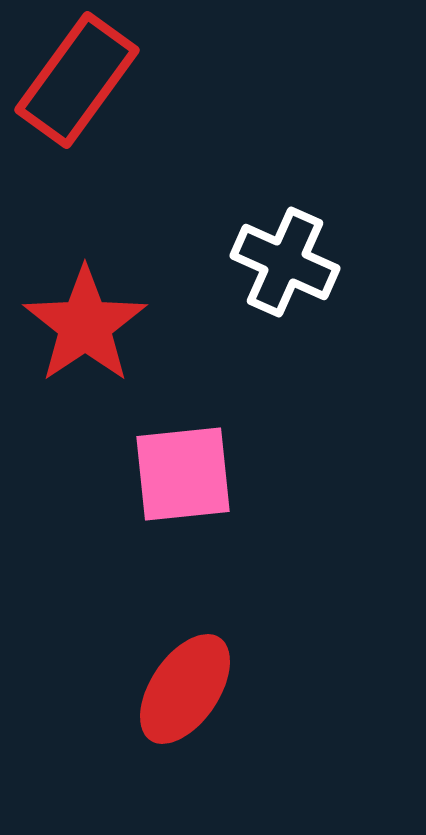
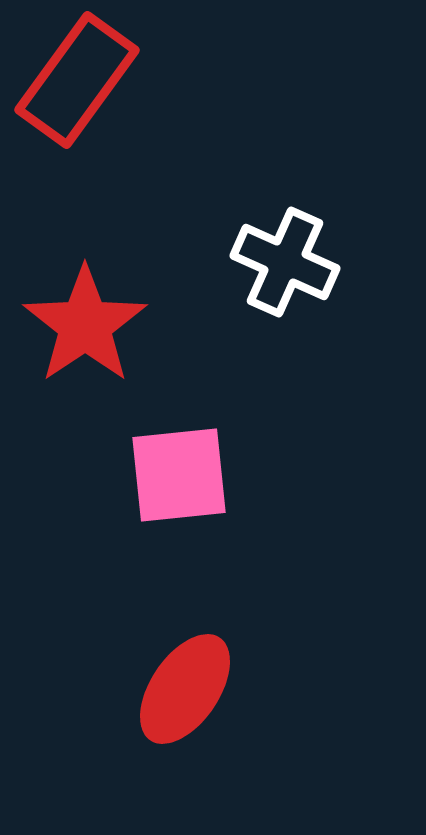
pink square: moved 4 px left, 1 px down
